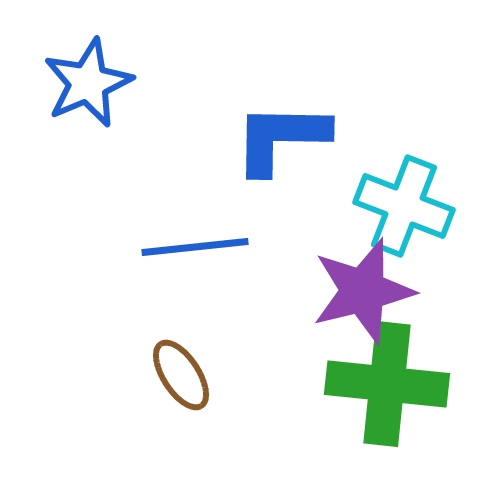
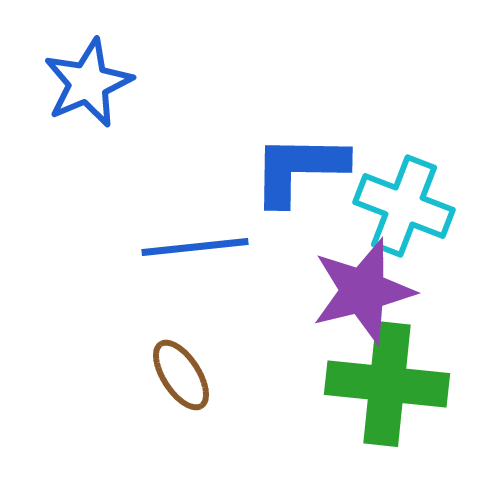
blue L-shape: moved 18 px right, 31 px down
